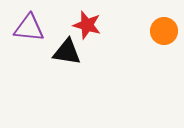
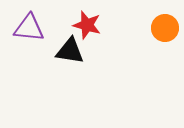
orange circle: moved 1 px right, 3 px up
black triangle: moved 3 px right, 1 px up
